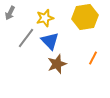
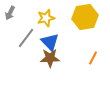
yellow star: moved 1 px right
blue triangle: moved 1 px down
brown star: moved 7 px left, 6 px up; rotated 18 degrees clockwise
